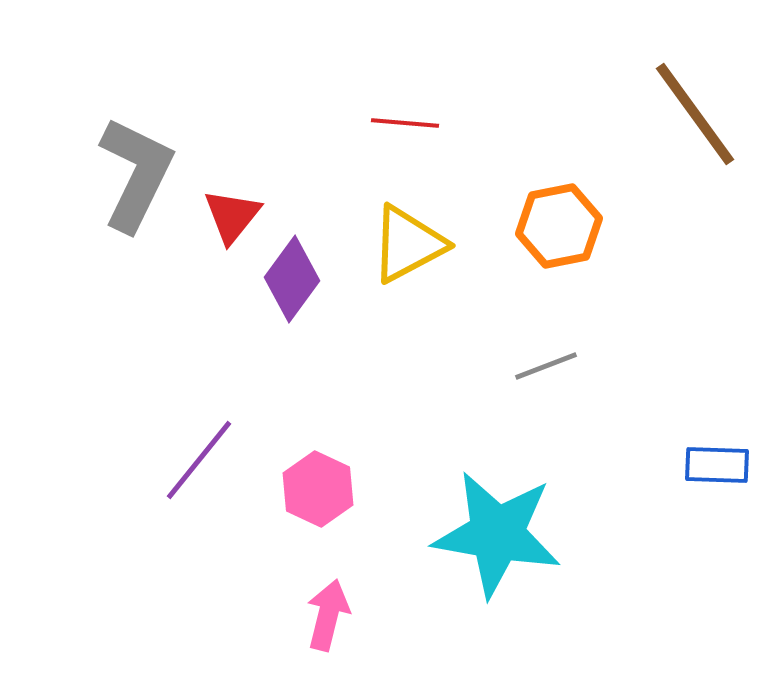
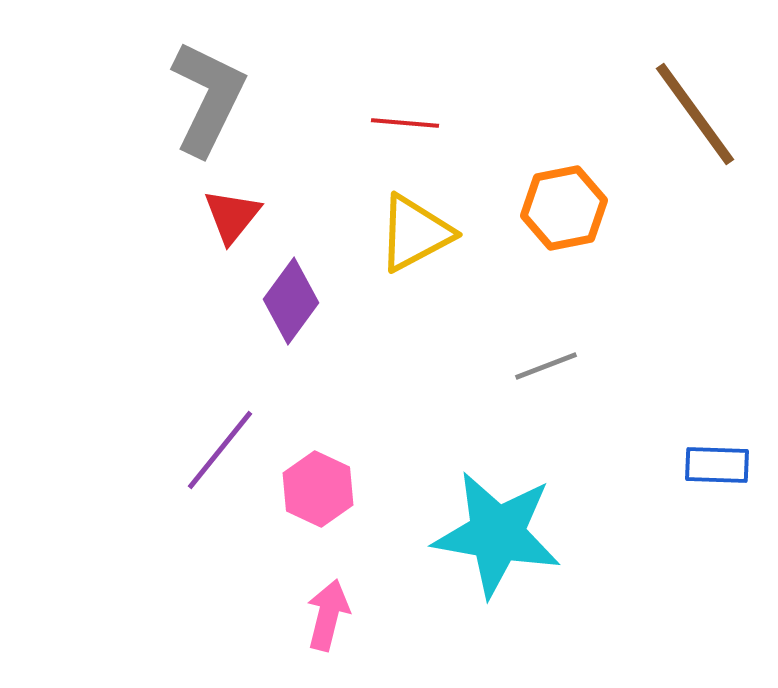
gray L-shape: moved 72 px right, 76 px up
orange hexagon: moved 5 px right, 18 px up
yellow triangle: moved 7 px right, 11 px up
purple diamond: moved 1 px left, 22 px down
purple line: moved 21 px right, 10 px up
